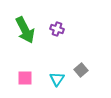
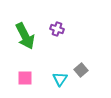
green arrow: moved 6 px down
cyan triangle: moved 3 px right
